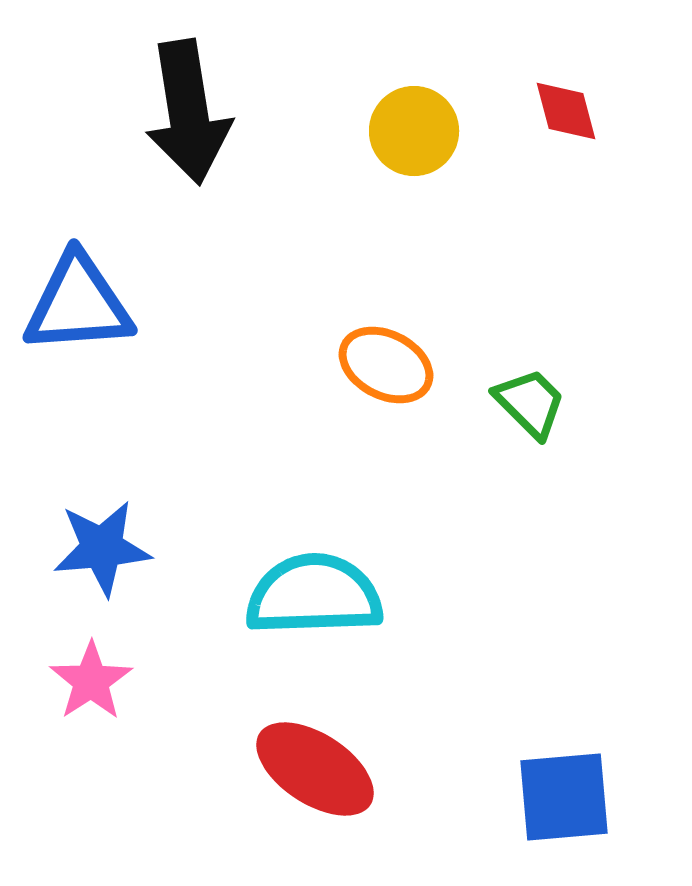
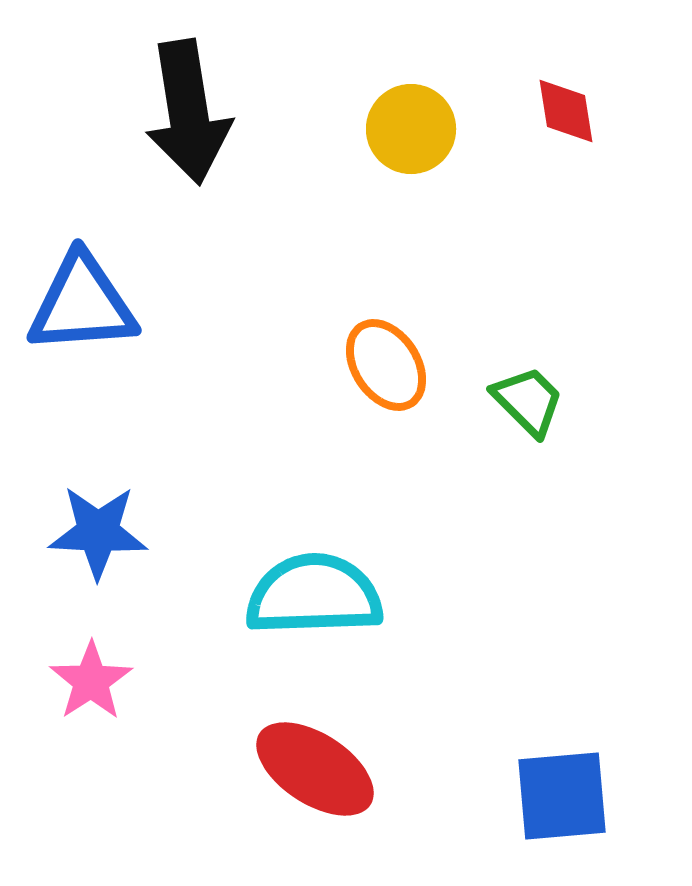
red diamond: rotated 6 degrees clockwise
yellow circle: moved 3 px left, 2 px up
blue triangle: moved 4 px right
orange ellipse: rotated 30 degrees clockwise
green trapezoid: moved 2 px left, 2 px up
blue star: moved 4 px left, 16 px up; rotated 8 degrees clockwise
blue square: moved 2 px left, 1 px up
